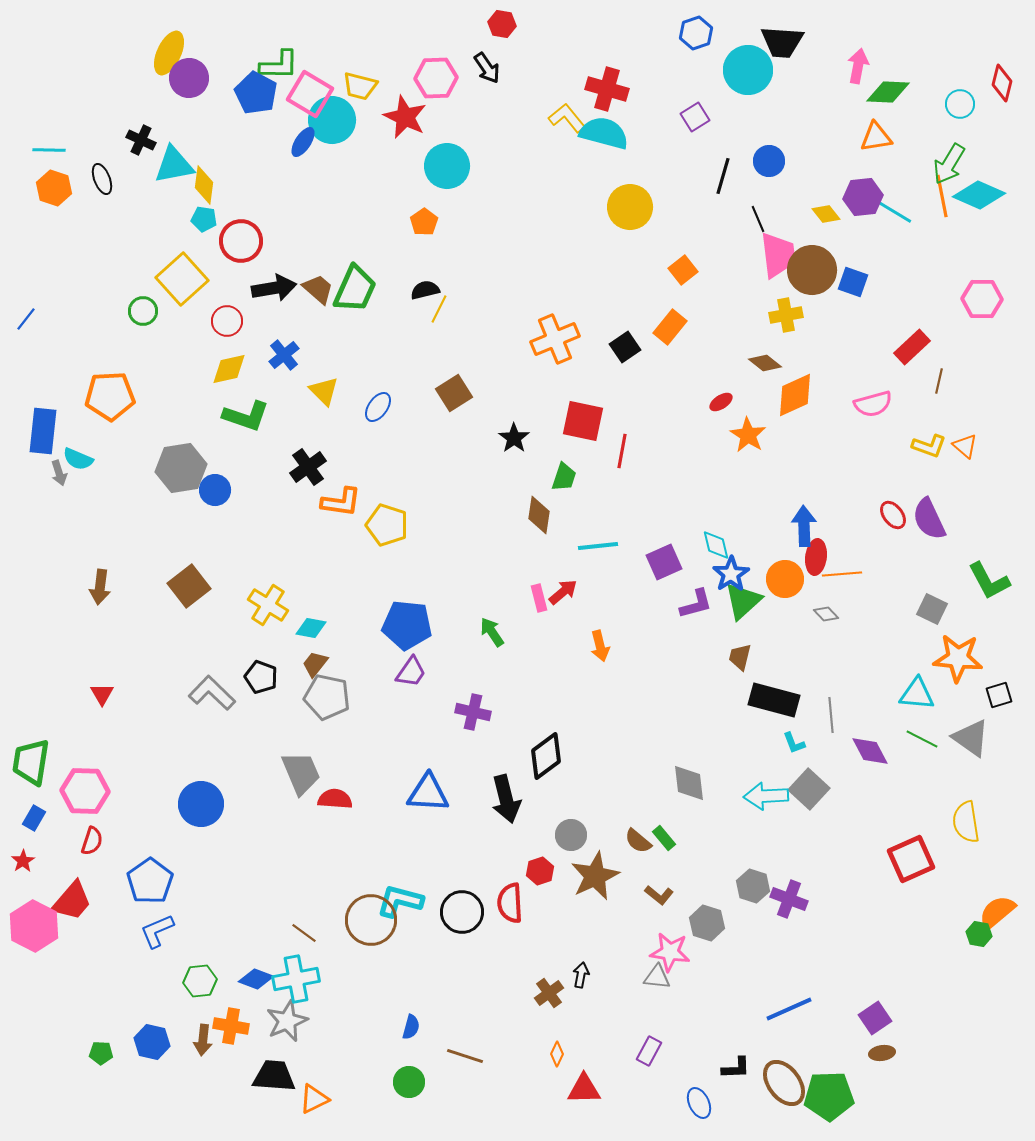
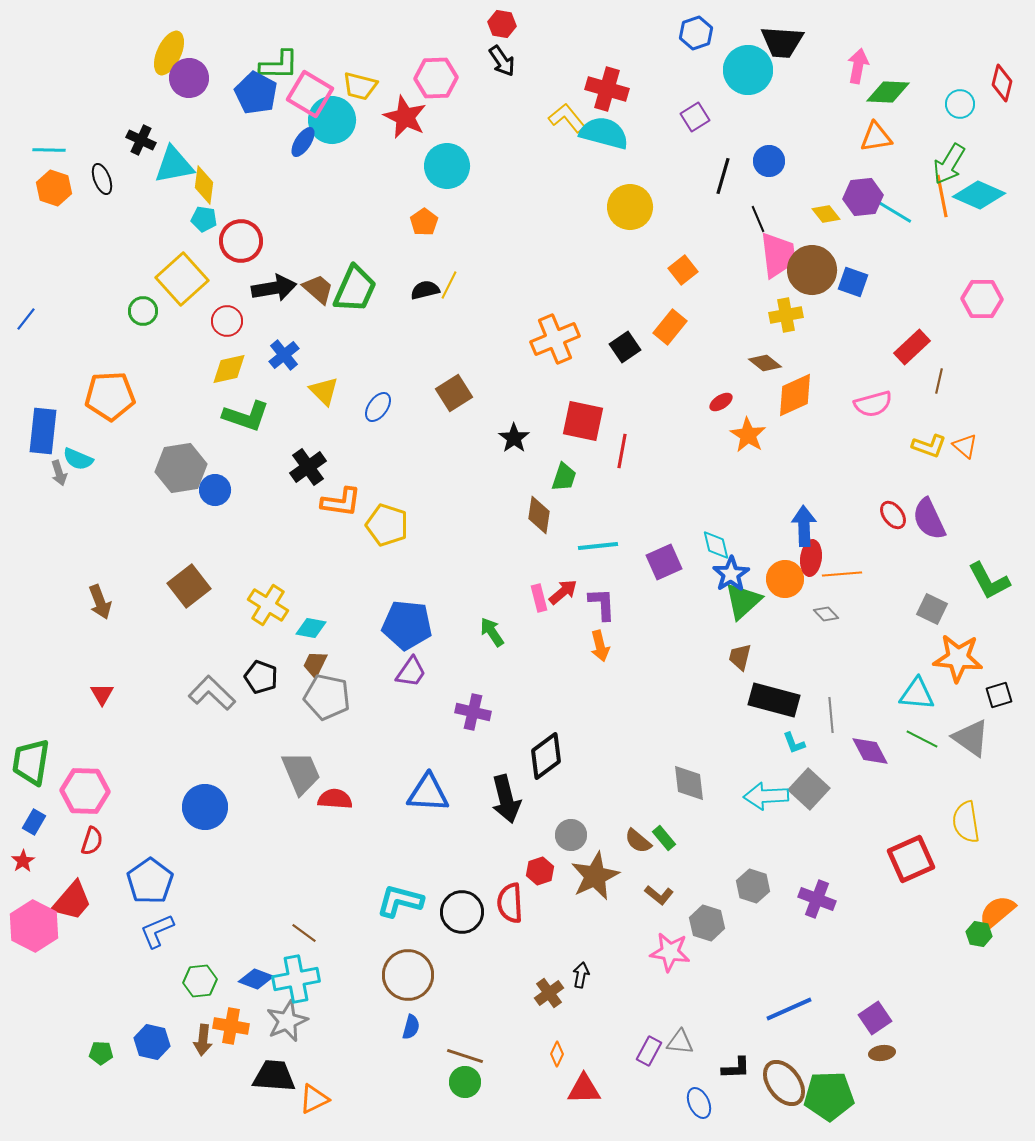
black arrow at (487, 68): moved 15 px right, 7 px up
yellow line at (439, 309): moved 10 px right, 24 px up
red ellipse at (816, 557): moved 5 px left, 1 px down
brown arrow at (100, 587): moved 15 px down; rotated 28 degrees counterclockwise
purple L-shape at (696, 604): moved 94 px left; rotated 78 degrees counterclockwise
brown trapezoid at (315, 664): rotated 12 degrees counterclockwise
blue circle at (201, 804): moved 4 px right, 3 px down
blue rectangle at (34, 818): moved 4 px down
purple cross at (789, 899): moved 28 px right
brown circle at (371, 920): moved 37 px right, 55 px down
gray triangle at (657, 977): moved 23 px right, 65 px down
green circle at (409, 1082): moved 56 px right
